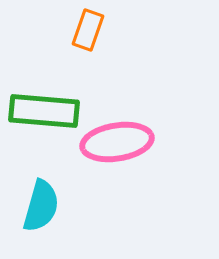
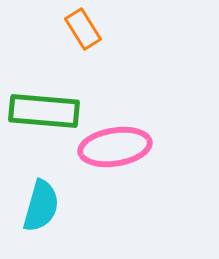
orange rectangle: moved 5 px left, 1 px up; rotated 51 degrees counterclockwise
pink ellipse: moved 2 px left, 5 px down
